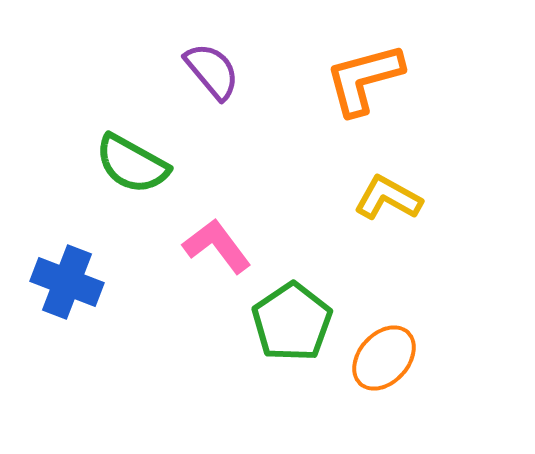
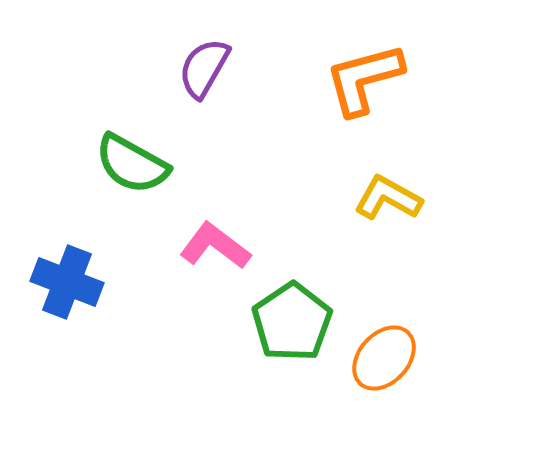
purple semicircle: moved 8 px left, 3 px up; rotated 110 degrees counterclockwise
pink L-shape: moved 2 px left; rotated 16 degrees counterclockwise
